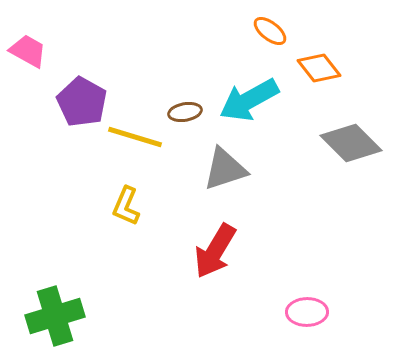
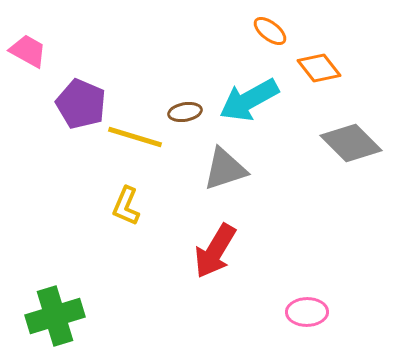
purple pentagon: moved 1 px left, 2 px down; rotated 6 degrees counterclockwise
